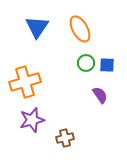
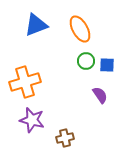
blue triangle: moved 1 px left, 2 px up; rotated 35 degrees clockwise
green circle: moved 2 px up
purple star: rotated 30 degrees clockwise
